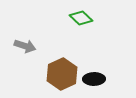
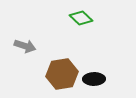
brown hexagon: rotated 16 degrees clockwise
